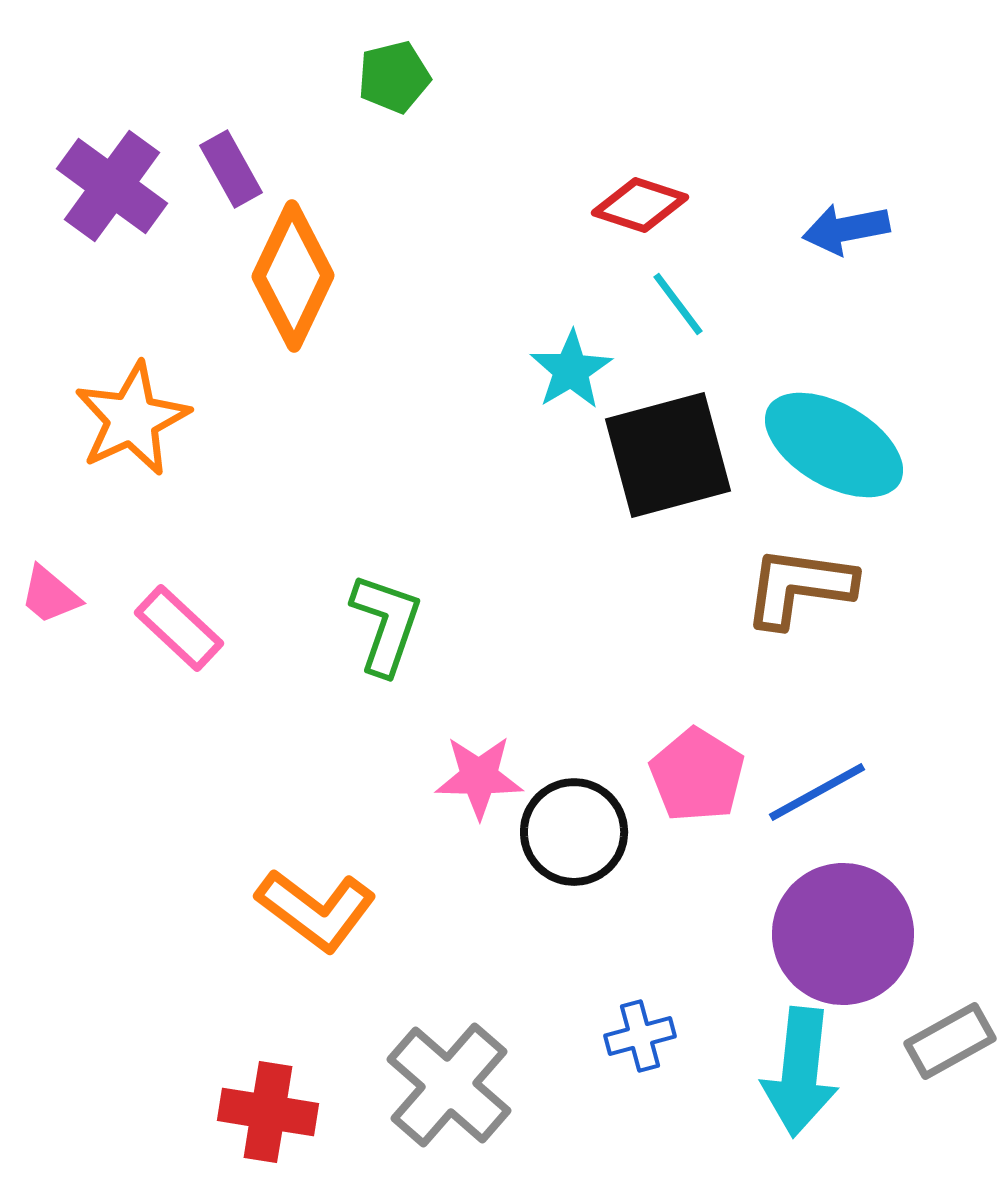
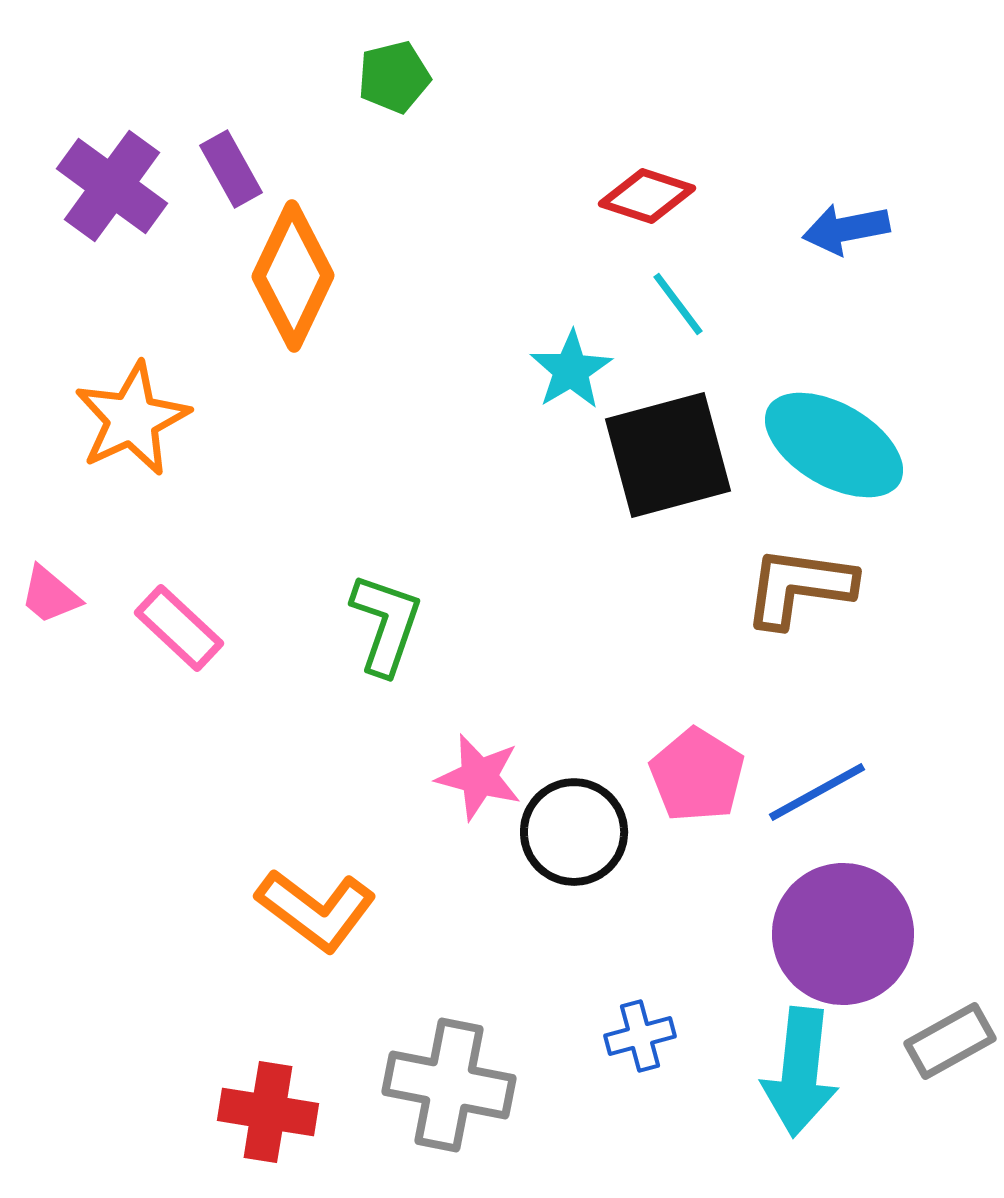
red diamond: moved 7 px right, 9 px up
pink star: rotated 14 degrees clockwise
gray cross: rotated 30 degrees counterclockwise
